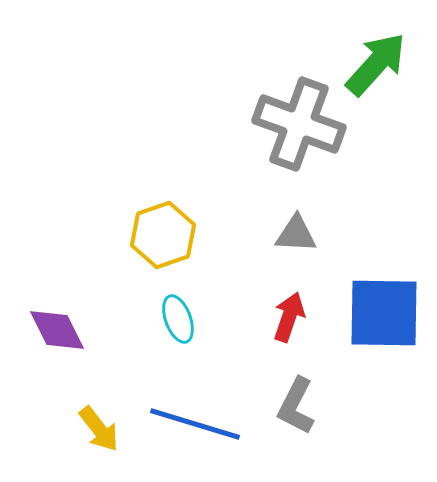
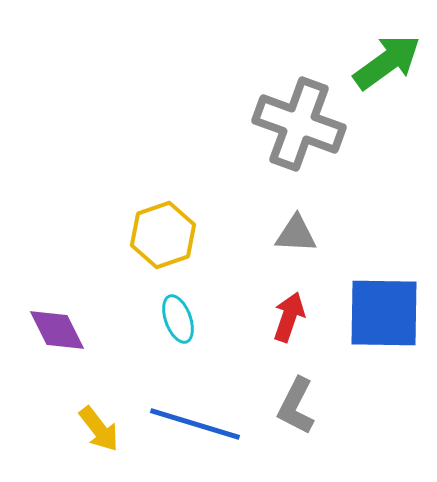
green arrow: moved 11 px right, 2 px up; rotated 12 degrees clockwise
